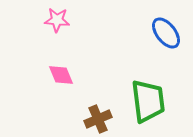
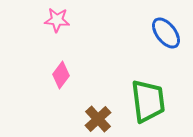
pink diamond: rotated 60 degrees clockwise
brown cross: rotated 20 degrees counterclockwise
